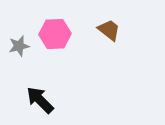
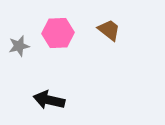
pink hexagon: moved 3 px right, 1 px up
black arrow: moved 9 px right; rotated 32 degrees counterclockwise
